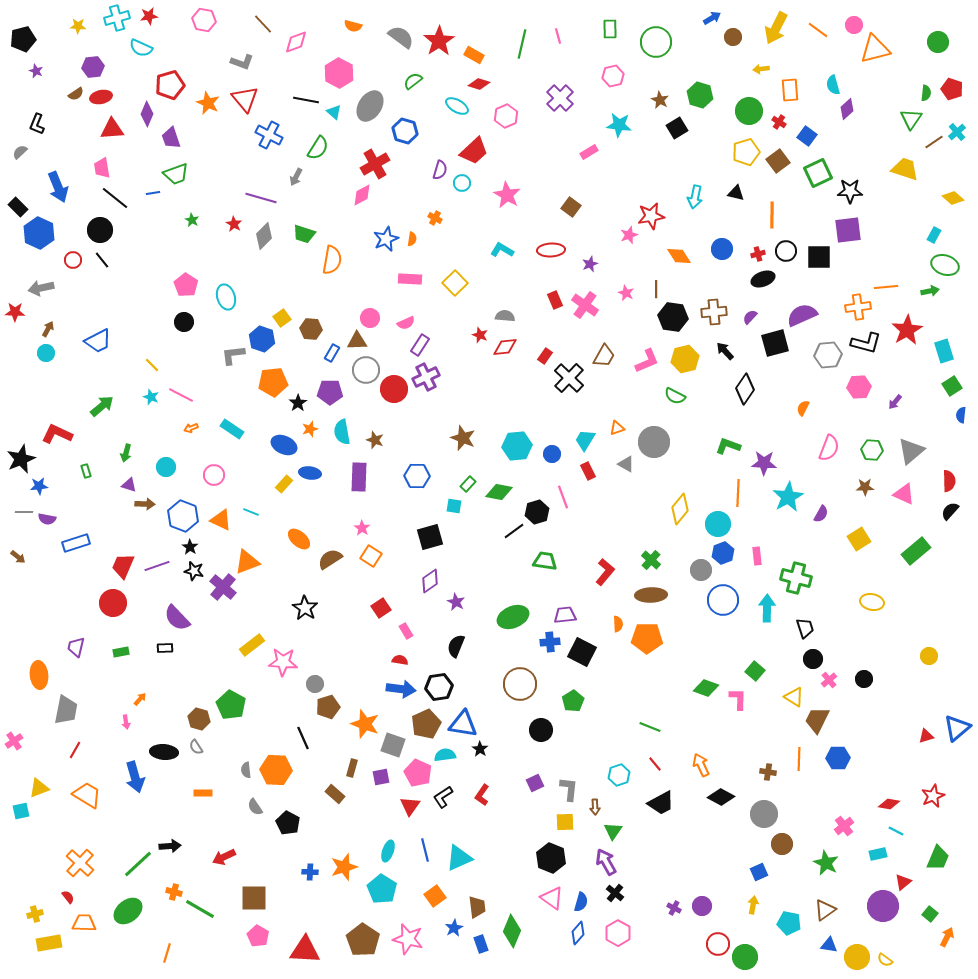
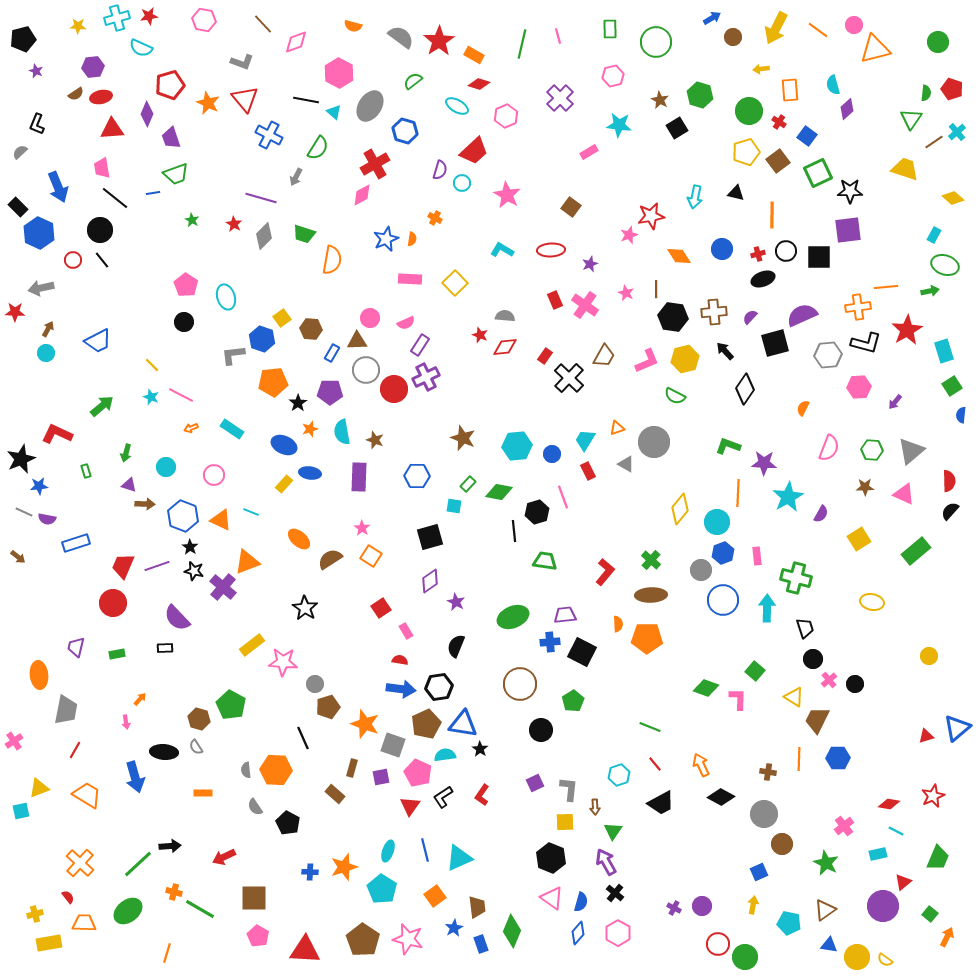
gray line at (24, 512): rotated 24 degrees clockwise
cyan circle at (718, 524): moved 1 px left, 2 px up
black line at (514, 531): rotated 60 degrees counterclockwise
green rectangle at (121, 652): moved 4 px left, 2 px down
black circle at (864, 679): moved 9 px left, 5 px down
